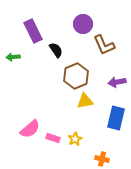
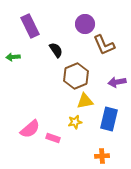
purple circle: moved 2 px right
purple rectangle: moved 3 px left, 5 px up
blue rectangle: moved 7 px left, 1 px down
yellow star: moved 17 px up; rotated 16 degrees clockwise
orange cross: moved 3 px up; rotated 16 degrees counterclockwise
